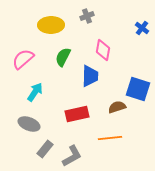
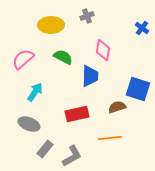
green semicircle: rotated 90 degrees clockwise
